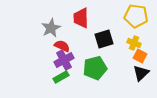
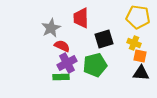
yellow pentagon: moved 2 px right, 1 px down
orange square: rotated 16 degrees counterclockwise
purple cross: moved 3 px right, 3 px down
green pentagon: moved 3 px up
black triangle: rotated 48 degrees clockwise
green rectangle: rotated 28 degrees clockwise
